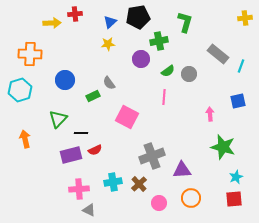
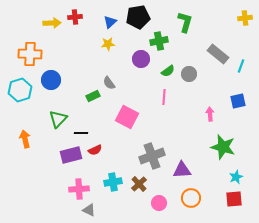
red cross: moved 3 px down
blue circle: moved 14 px left
